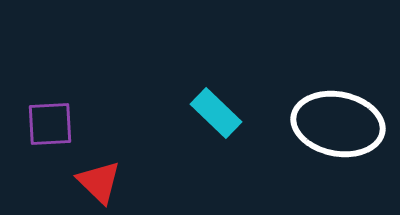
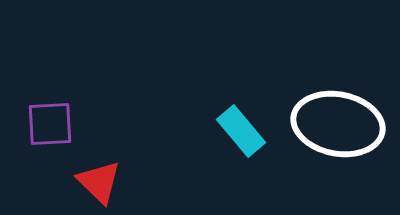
cyan rectangle: moved 25 px right, 18 px down; rotated 6 degrees clockwise
